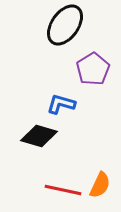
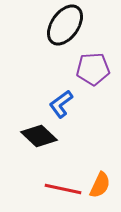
purple pentagon: rotated 28 degrees clockwise
blue L-shape: rotated 52 degrees counterclockwise
black diamond: rotated 27 degrees clockwise
red line: moved 1 px up
